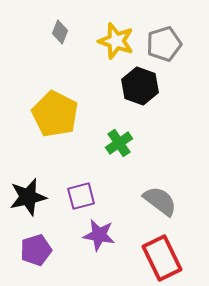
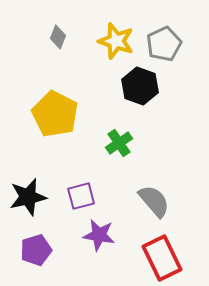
gray diamond: moved 2 px left, 5 px down
gray pentagon: rotated 8 degrees counterclockwise
gray semicircle: moved 6 px left; rotated 12 degrees clockwise
